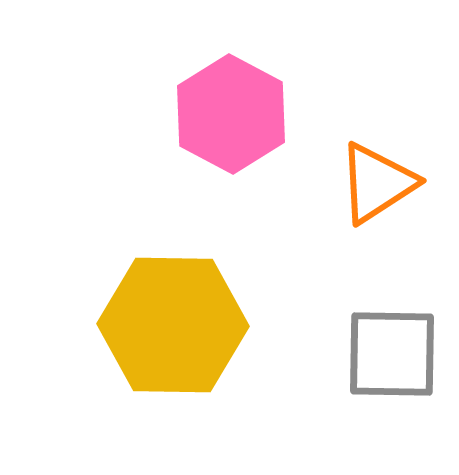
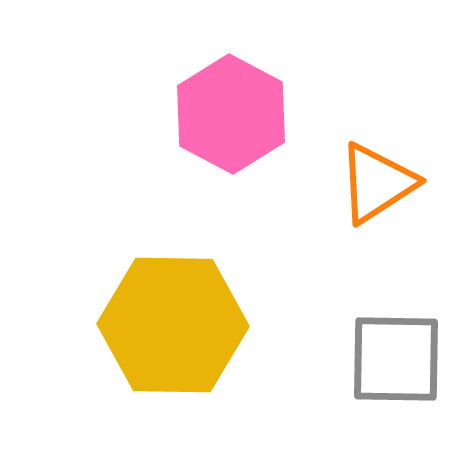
gray square: moved 4 px right, 5 px down
